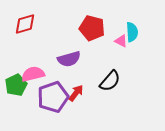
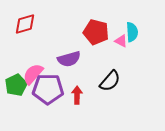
red pentagon: moved 4 px right, 4 px down
pink semicircle: rotated 35 degrees counterclockwise
red arrow: moved 1 px right, 2 px down; rotated 36 degrees counterclockwise
purple pentagon: moved 5 px left, 8 px up; rotated 20 degrees clockwise
